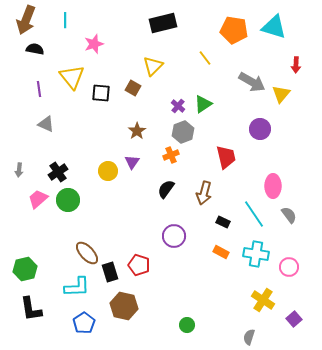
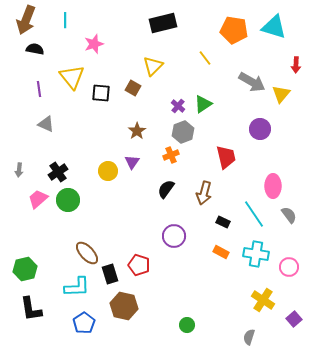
black rectangle at (110, 272): moved 2 px down
